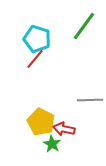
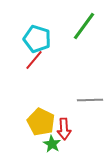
red line: moved 1 px left, 1 px down
red arrow: rotated 105 degrees counterclockwise
